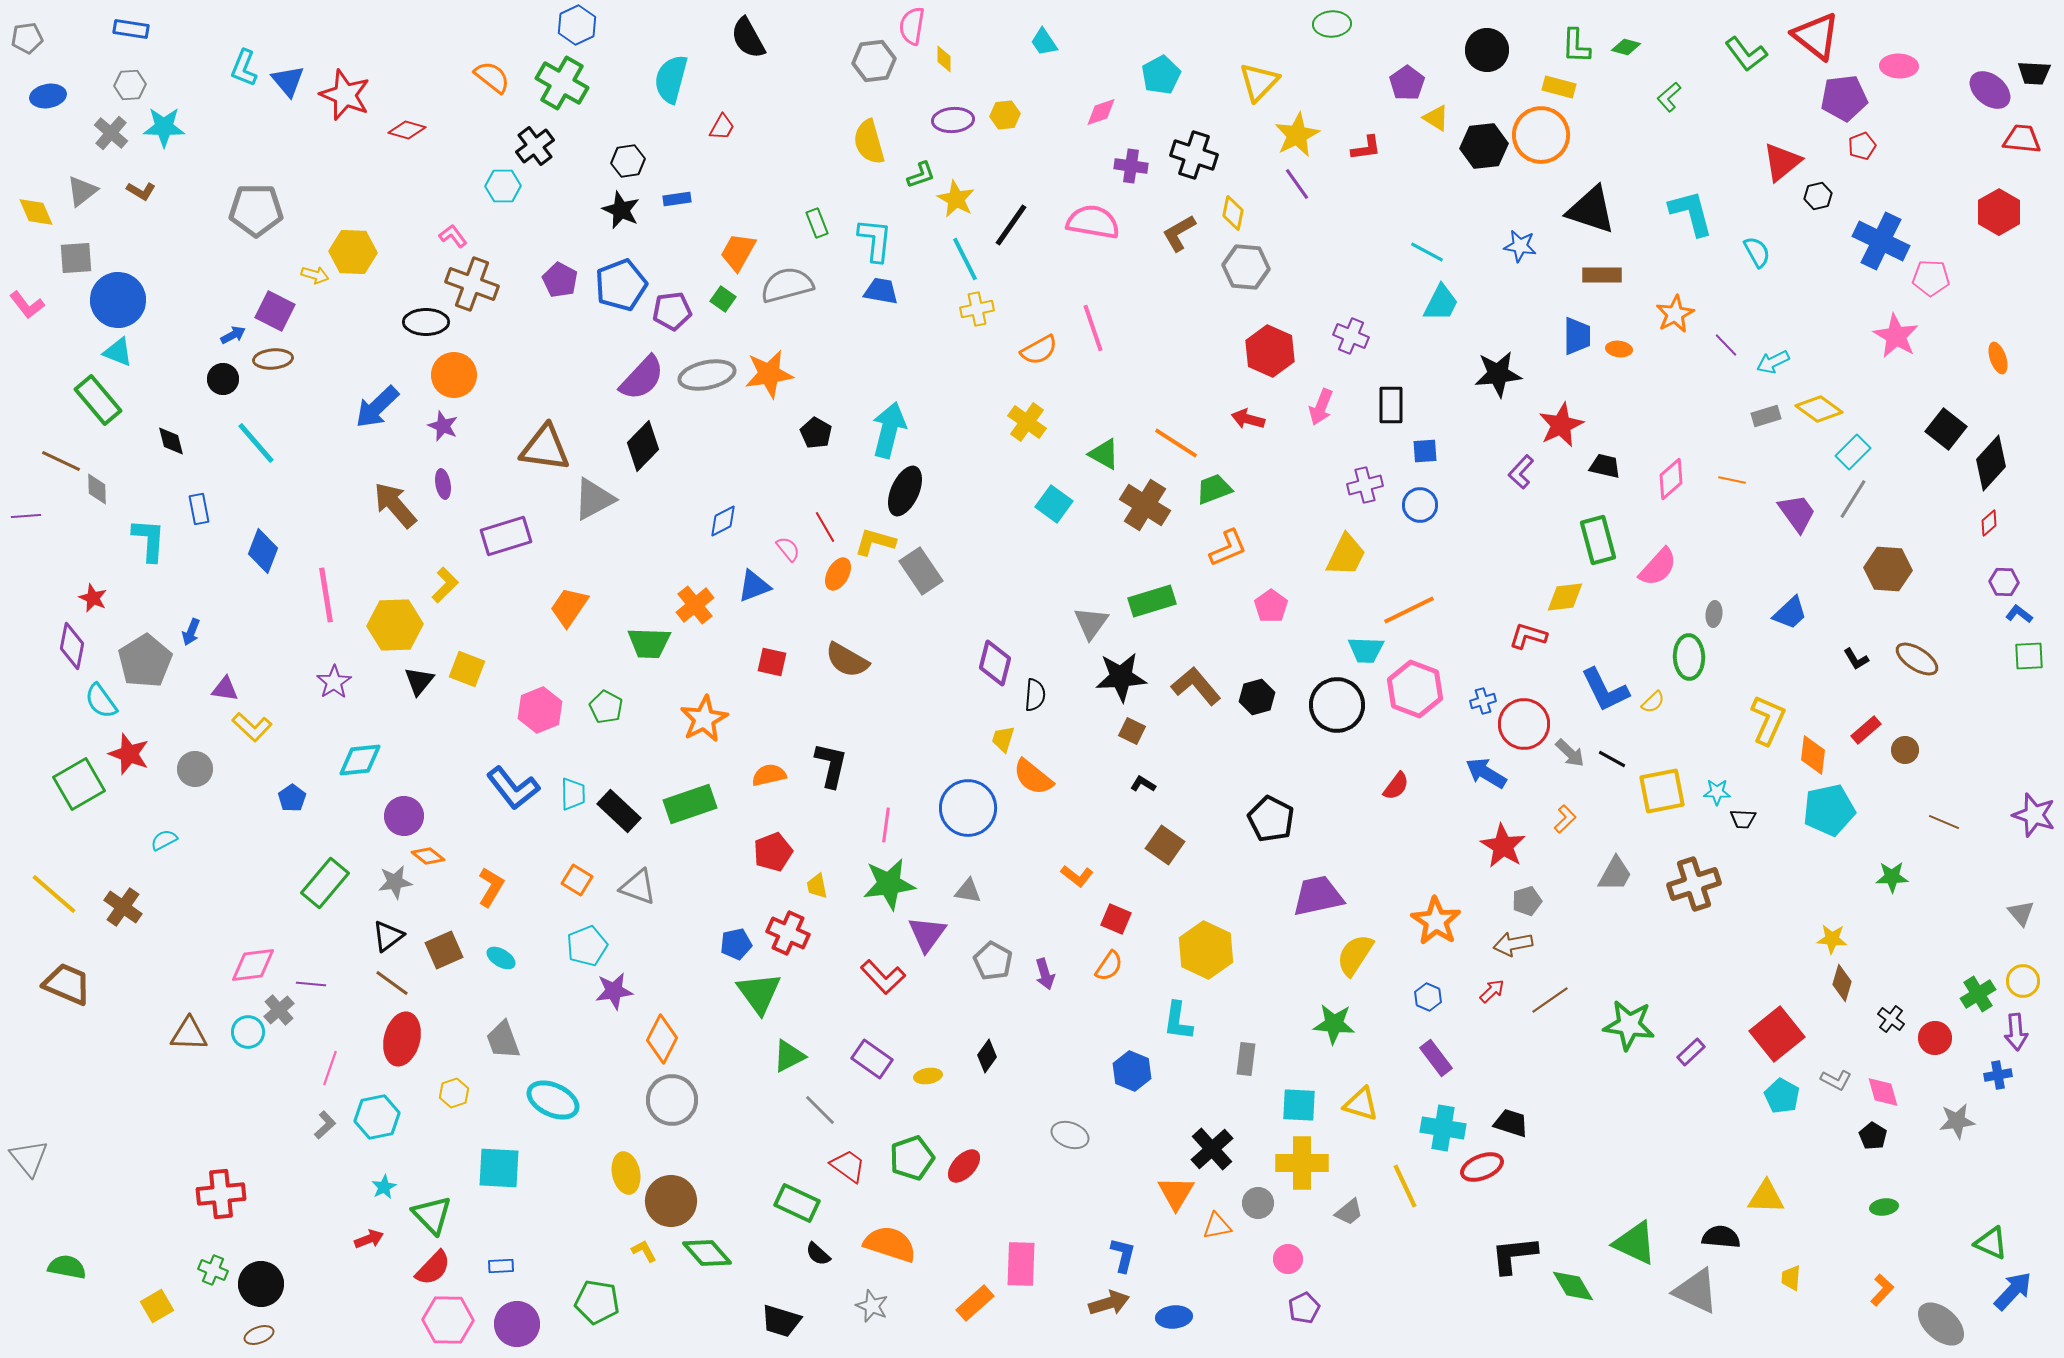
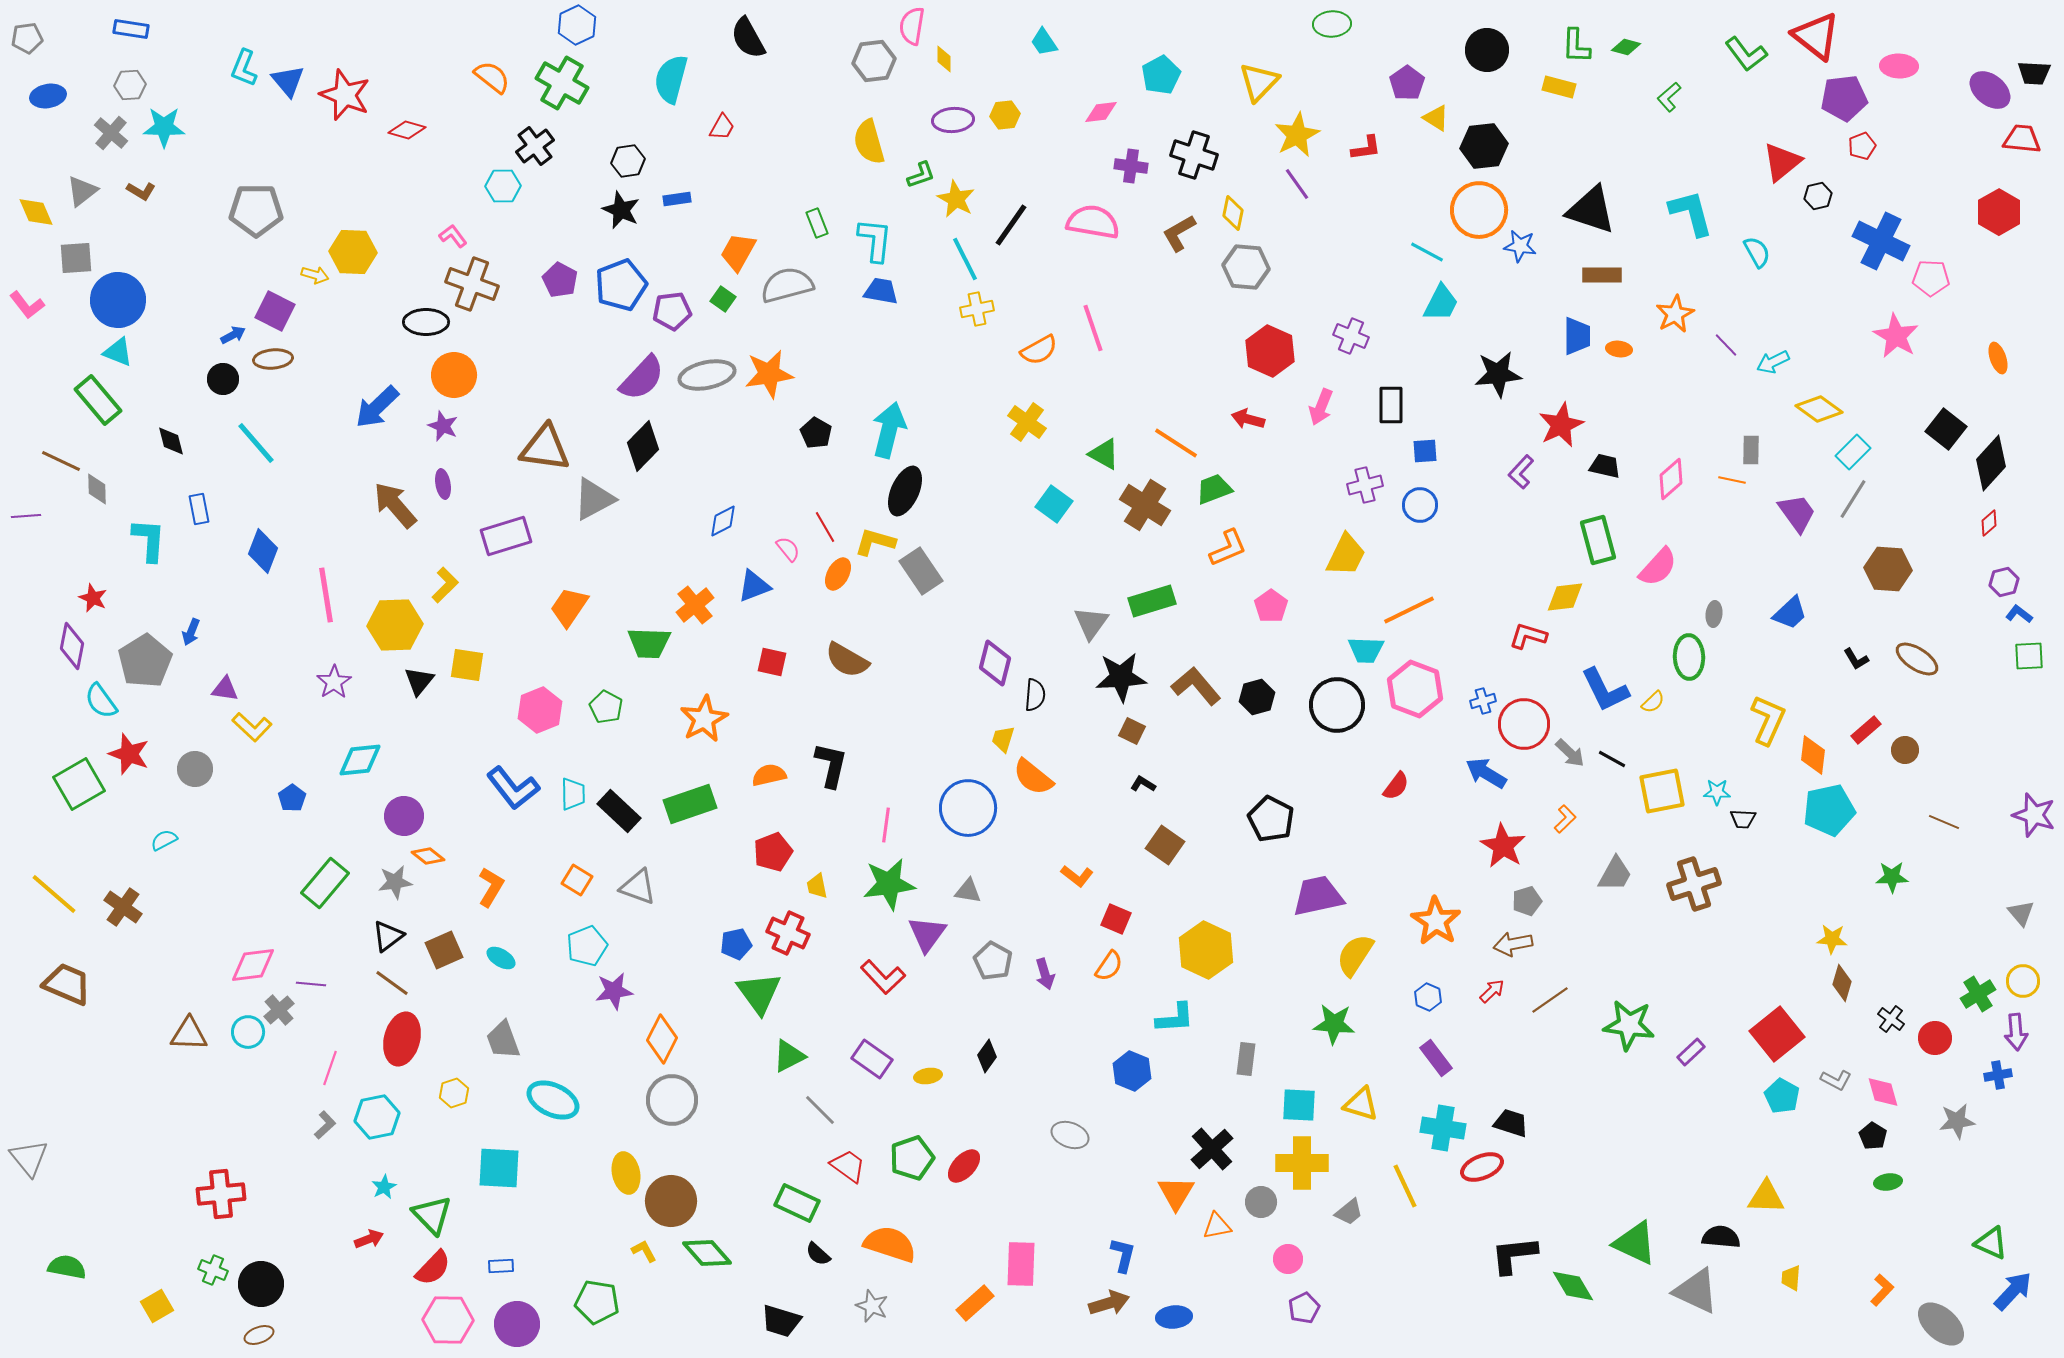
pink diamond at (1101, 112): rotated 12 degrees clockwise
orange circle at (1541, 135): moved 62 px left, 75 px down
gray rectangle at (1766, 416): moved 15 px left, 34 px down; rotated 72 degrees counterclockwise
purple hexagon at (2004, 582): rotated 16 degrees counterclockwise
yellow square at (467, 669): moved 4 px up; rotated 12 degrees counterclockwise
cyan L-shape at (1178, 1021): moved 3 px left, 3 px up; rotated 102 degrees counterclockwise
gray circle at (1258, 1203): moved 3 px right, 1 px up
green ellipse at (1884, 1207): moved 4 px right, 25 px up
